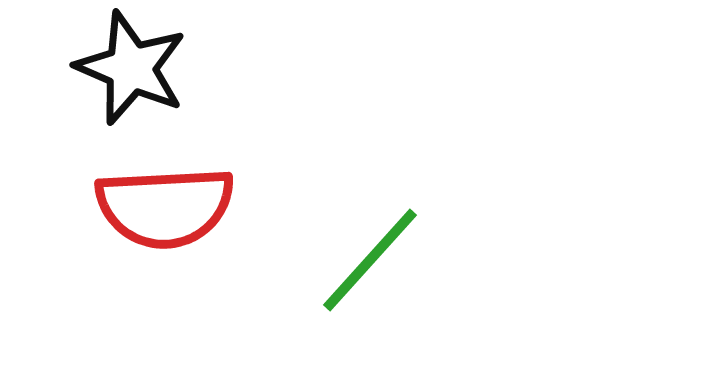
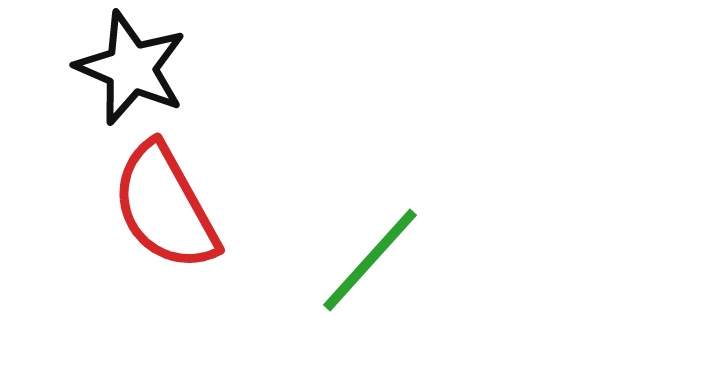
red semicircle: rotated 64 degrees clockwise
